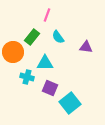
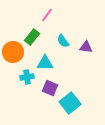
pink line: rotated 16 degrees clockwise
cyan semicircle: moved 5 px right, 4 px down
cyan cross: rotated 24 degrees counterclockwise
